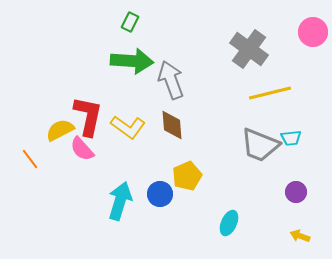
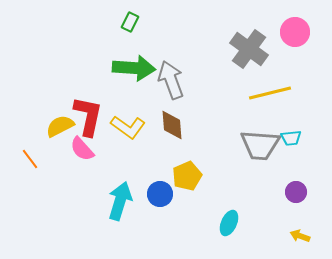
pink circle: moved 18 px left
green arrow: moved 2 px right, 7 px down
yellow semicircle: moved 4 px up
gray trapezoid: rotated 18 degrees counterclockwise
